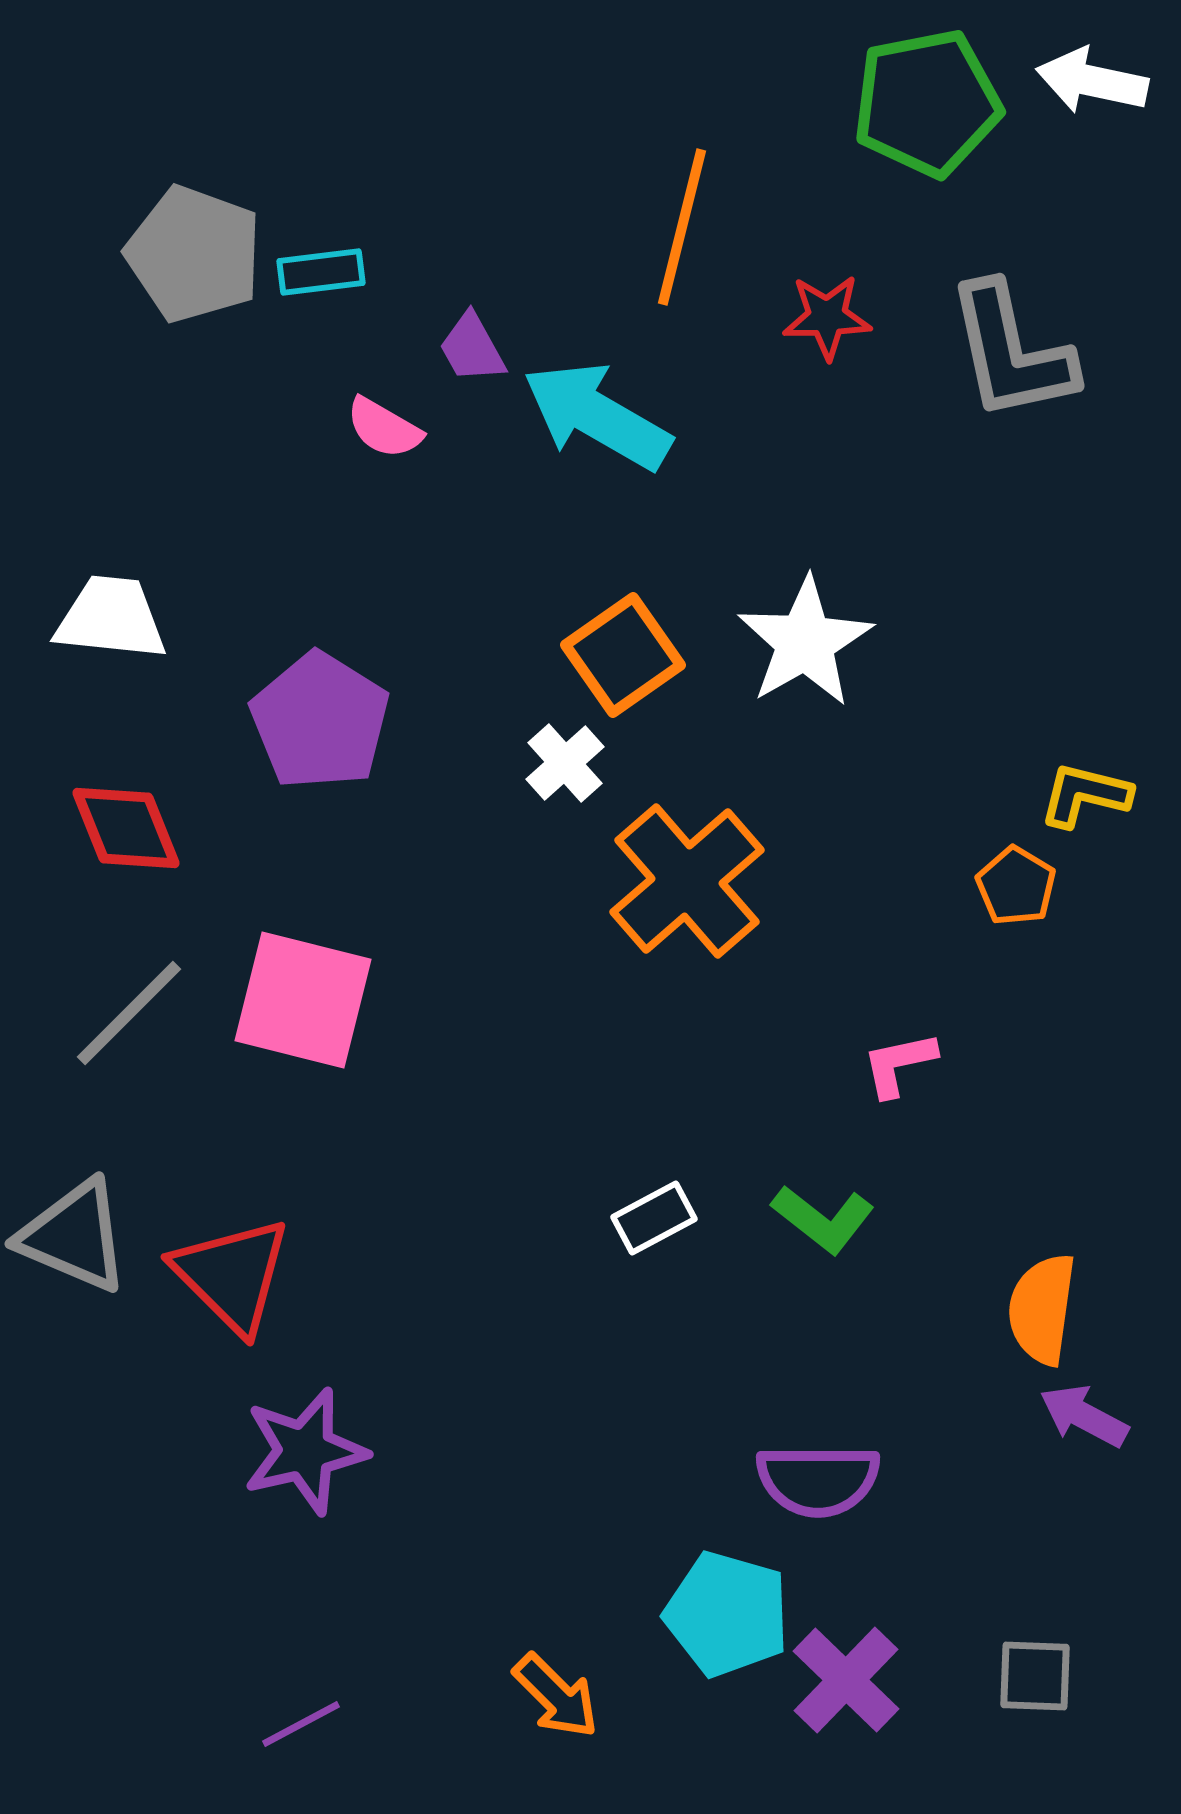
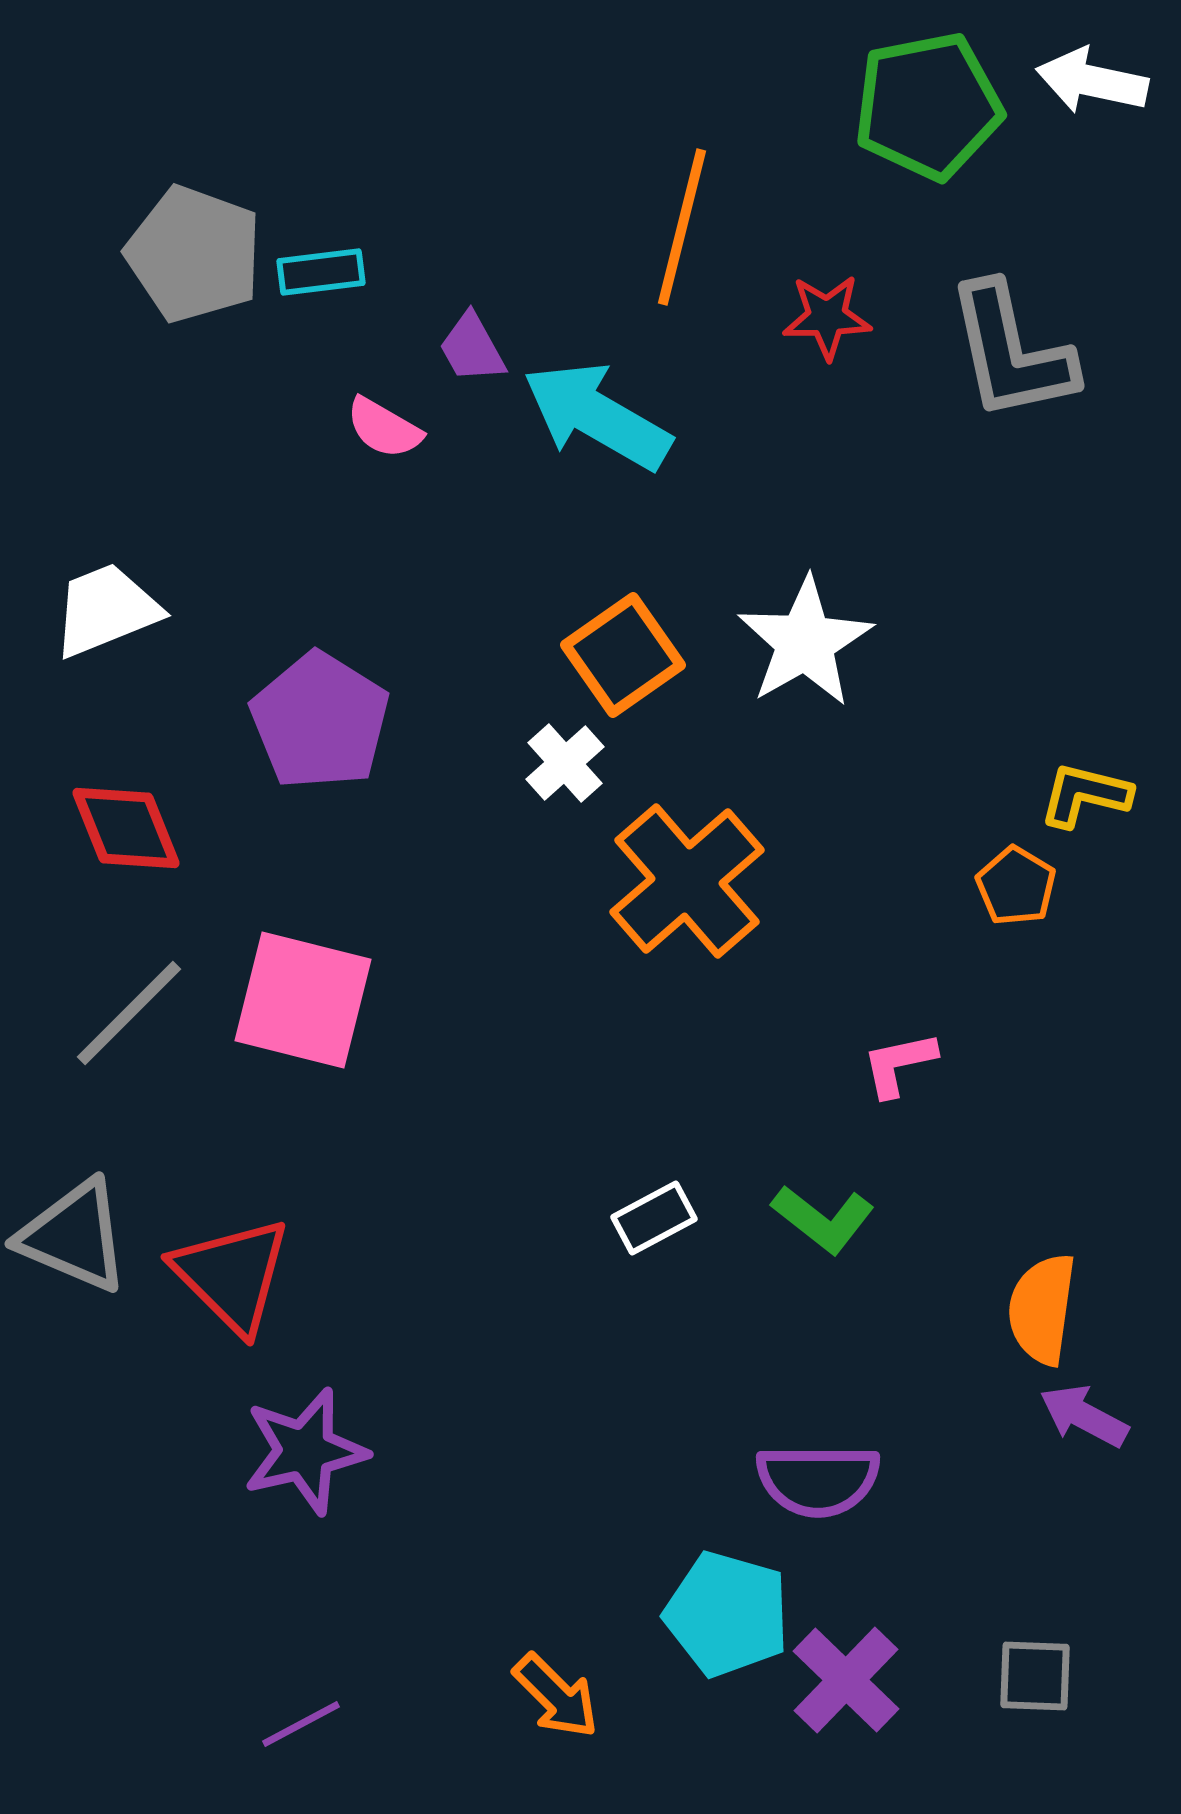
green pentagon: moved 1 px right, 3 px down
white trapezoid: moved 5 px left, 8 px up; rotated 28 degrees counterclockwise
